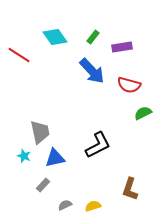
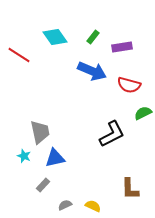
blue arrow: rotated 24 degrees counterclockwise
black L-shape: moved 14 px right, 11 px up
brown L-shape: rotated 20 degrees counterclockwise
yellow semicircle: rotated 42 degrees clockwise
